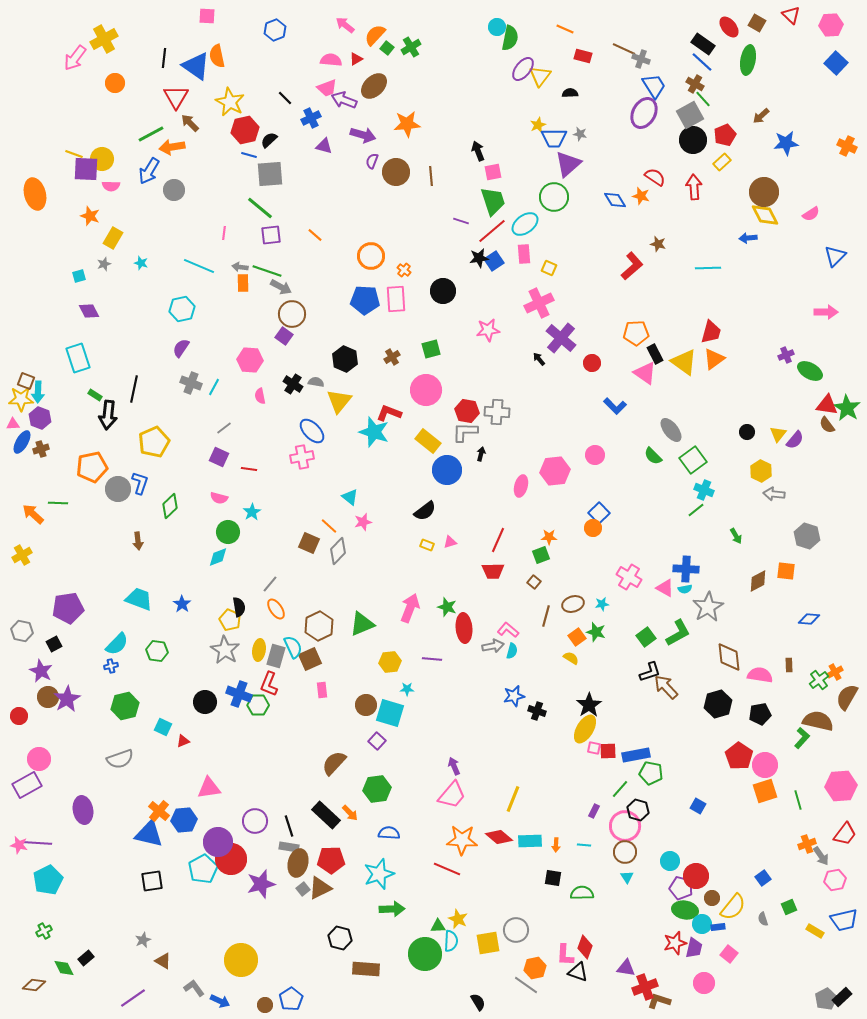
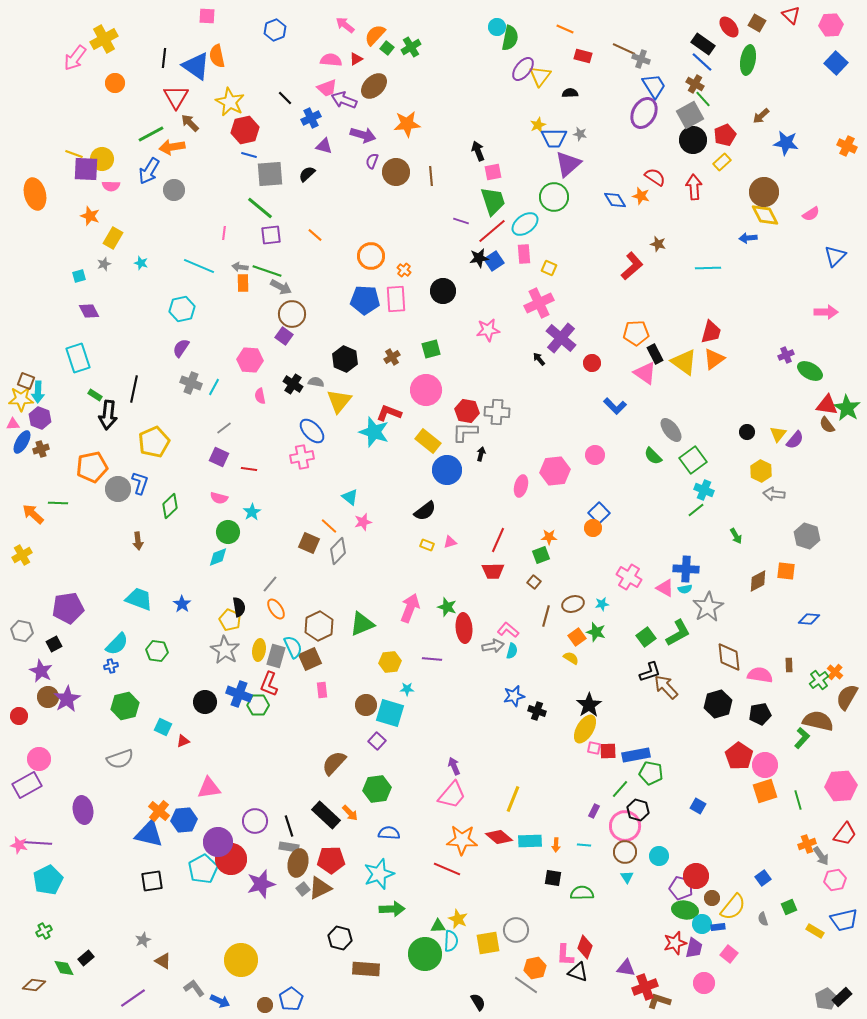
black semicircle at (269, 140): moved 38 px right, 34 px down
blue star at (786, 143): rotated 15 degrees clockwise
orange cross at (835, 672): rotated 21 degrees counterclockwise
cyan circle at (670, 861): moved 11 px left, 5 px up
